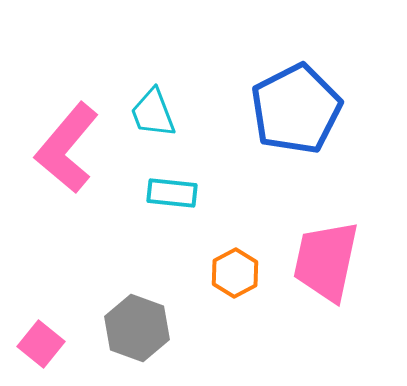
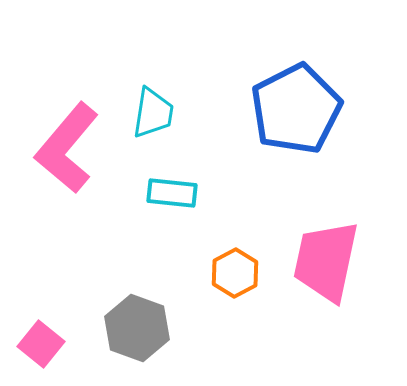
cyan trapezoid: rotated 150 degrees counterclockwise
